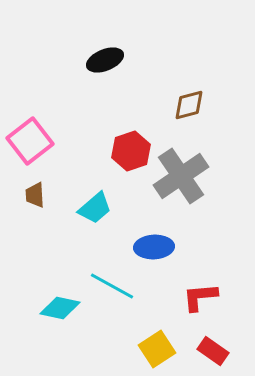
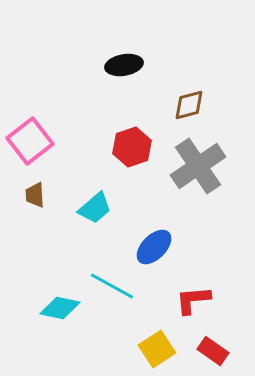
black ellipse: moved 19 px right, 5 px down; rotated 12 degrees clockwise
red hexagon: moved 1 px right, 4 px up
gray cross: moved 17 px right, 10 px up
blue ellipse: rotated 42 degrees counterclockwise
red L-shape: moved 7 px left, 3 px down
